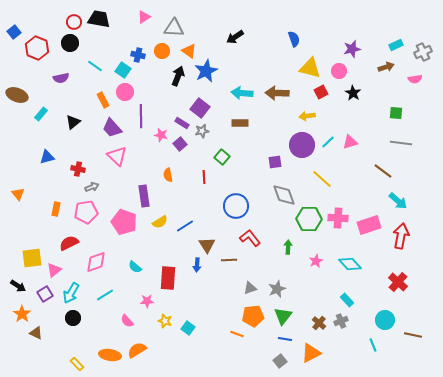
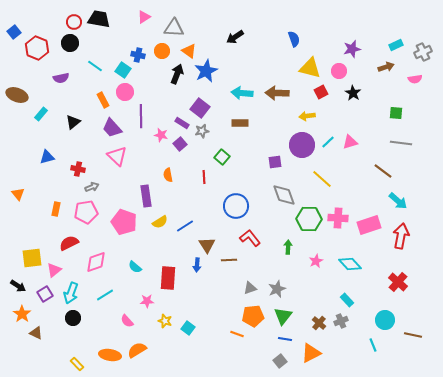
black arrow at (178, 76): moved 1 px left, 2 px up
purple rectangle at (144, 196): moved 2 px right
cyan arrow at (71, 293): rotated 10 degrees counterclockwise
